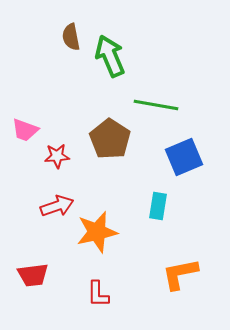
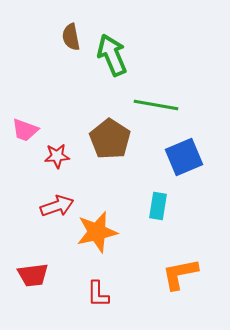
green arrow: moved 2 px right, 1 px up
